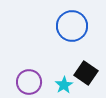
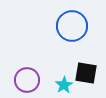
black square: rotated 25 degrees counterclockwise
purple circle: moved 2 px left, 2 px up
